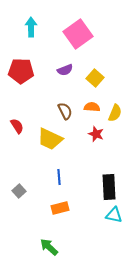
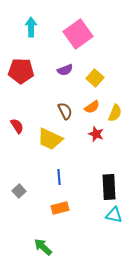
orange semicircle: rotated 140 degrees clockwise
green arrow: moved 6 px left
